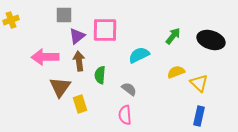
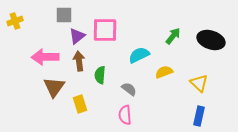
yellow cross: moved 4 px right, 1 px down
yellow semicircle: moved 12 px left
brown triangle: moved 6 px left
